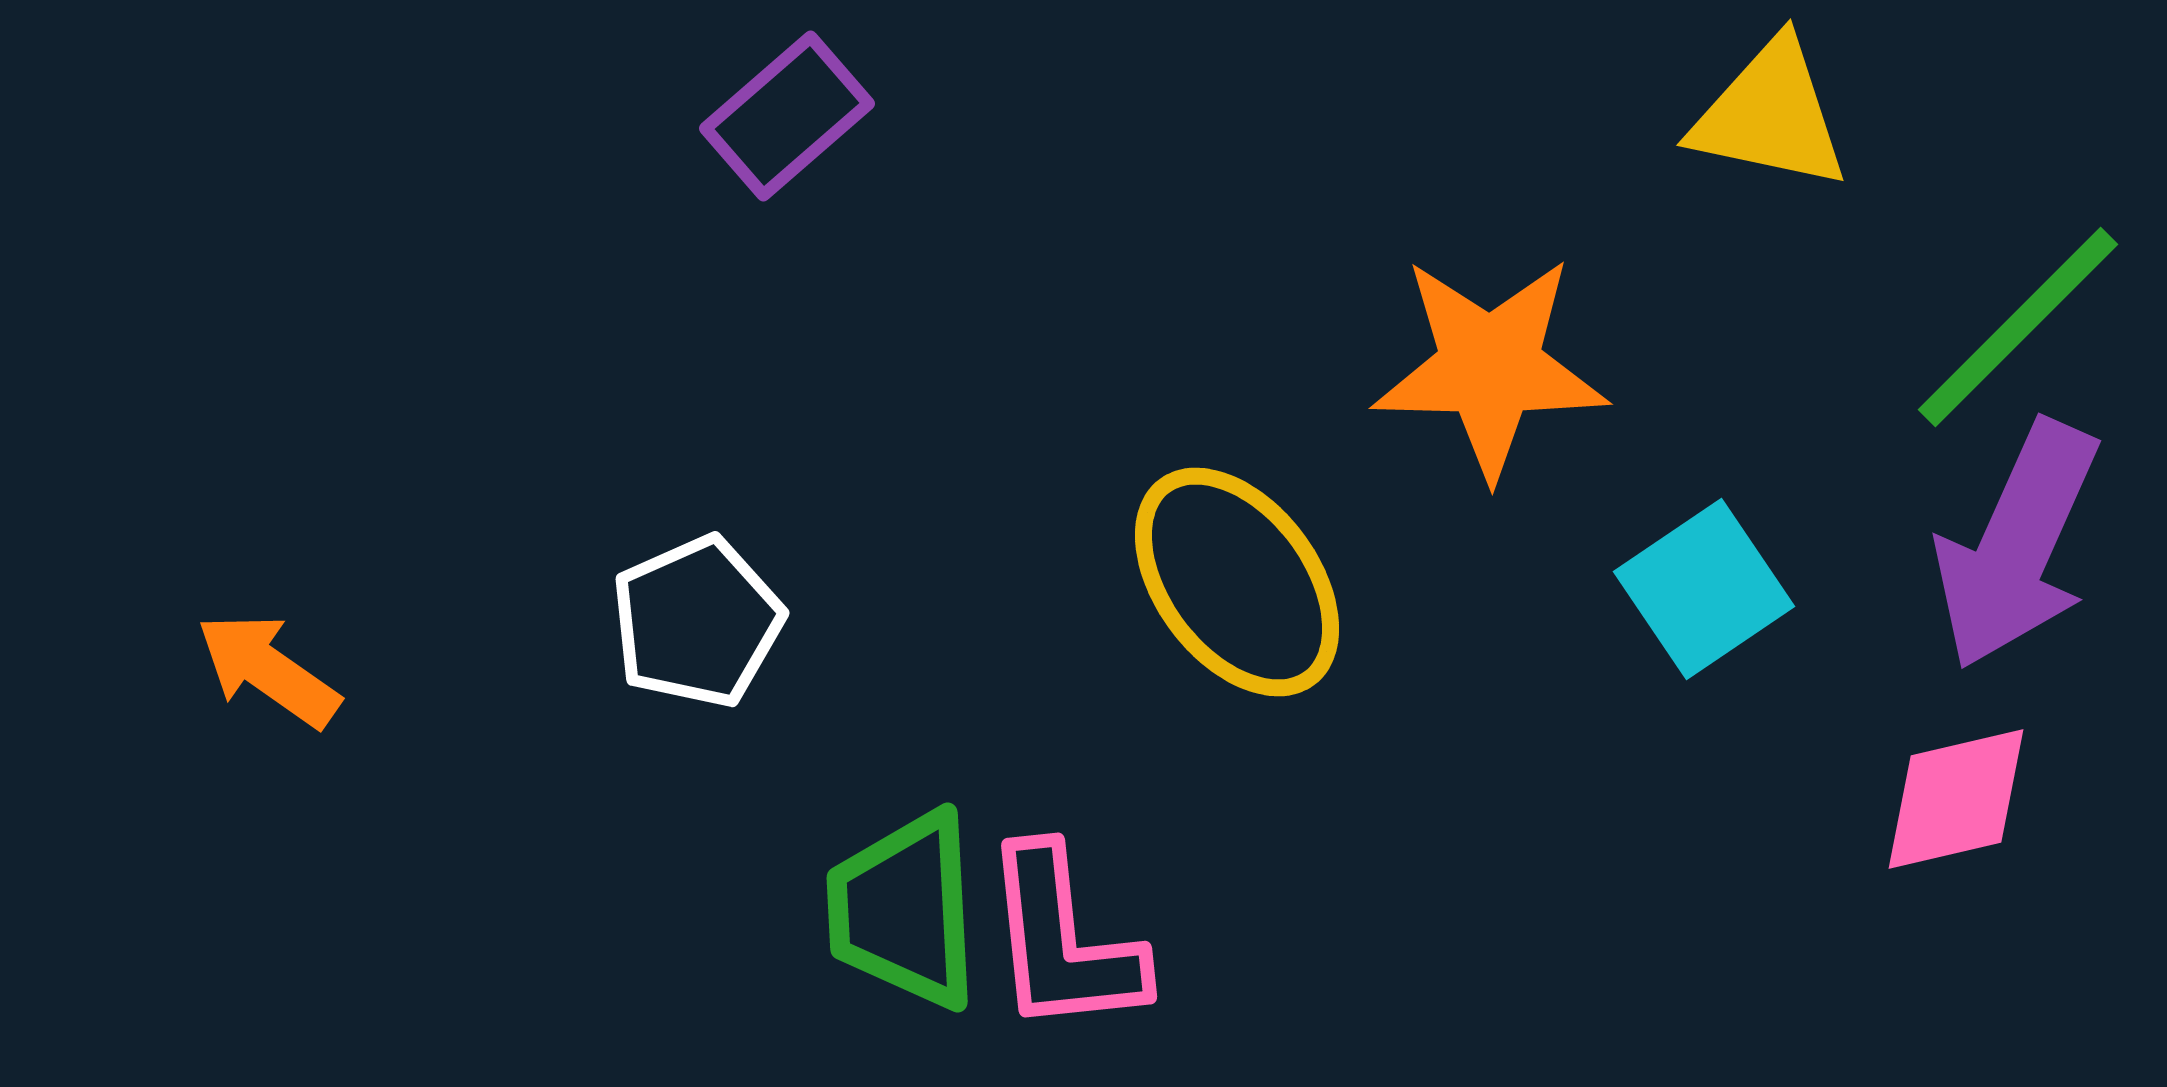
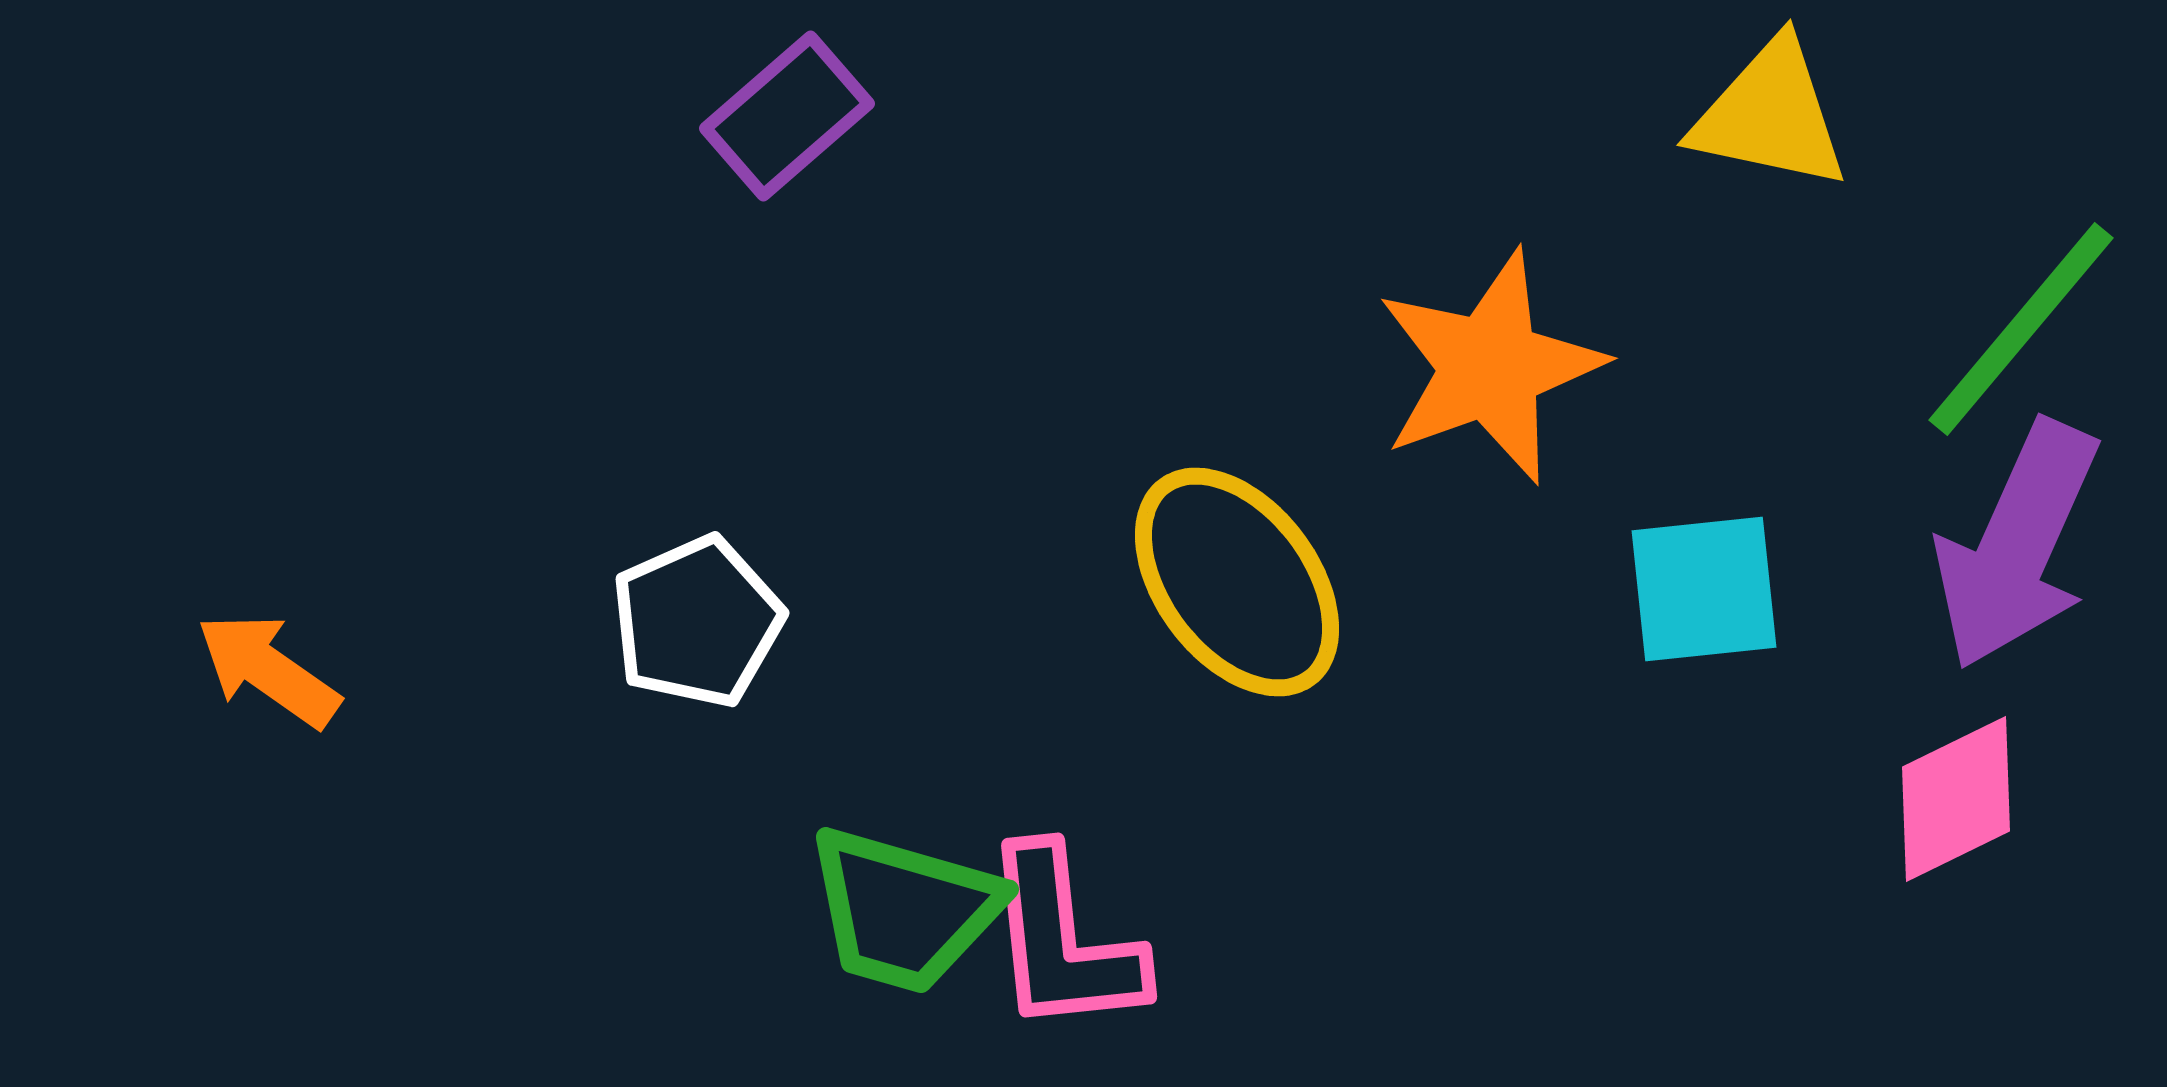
green line: moved 3 px right, 2 px down; rotated 5 degrees counterclockwise
orange star: rotated 21 degrees counterclockwise
cyan square: rotated 28 degrees clockwise
pink diamond: rotated 13 degrees counterclockwise
green trapezoid: rotated 71 degrees counterclockwise
